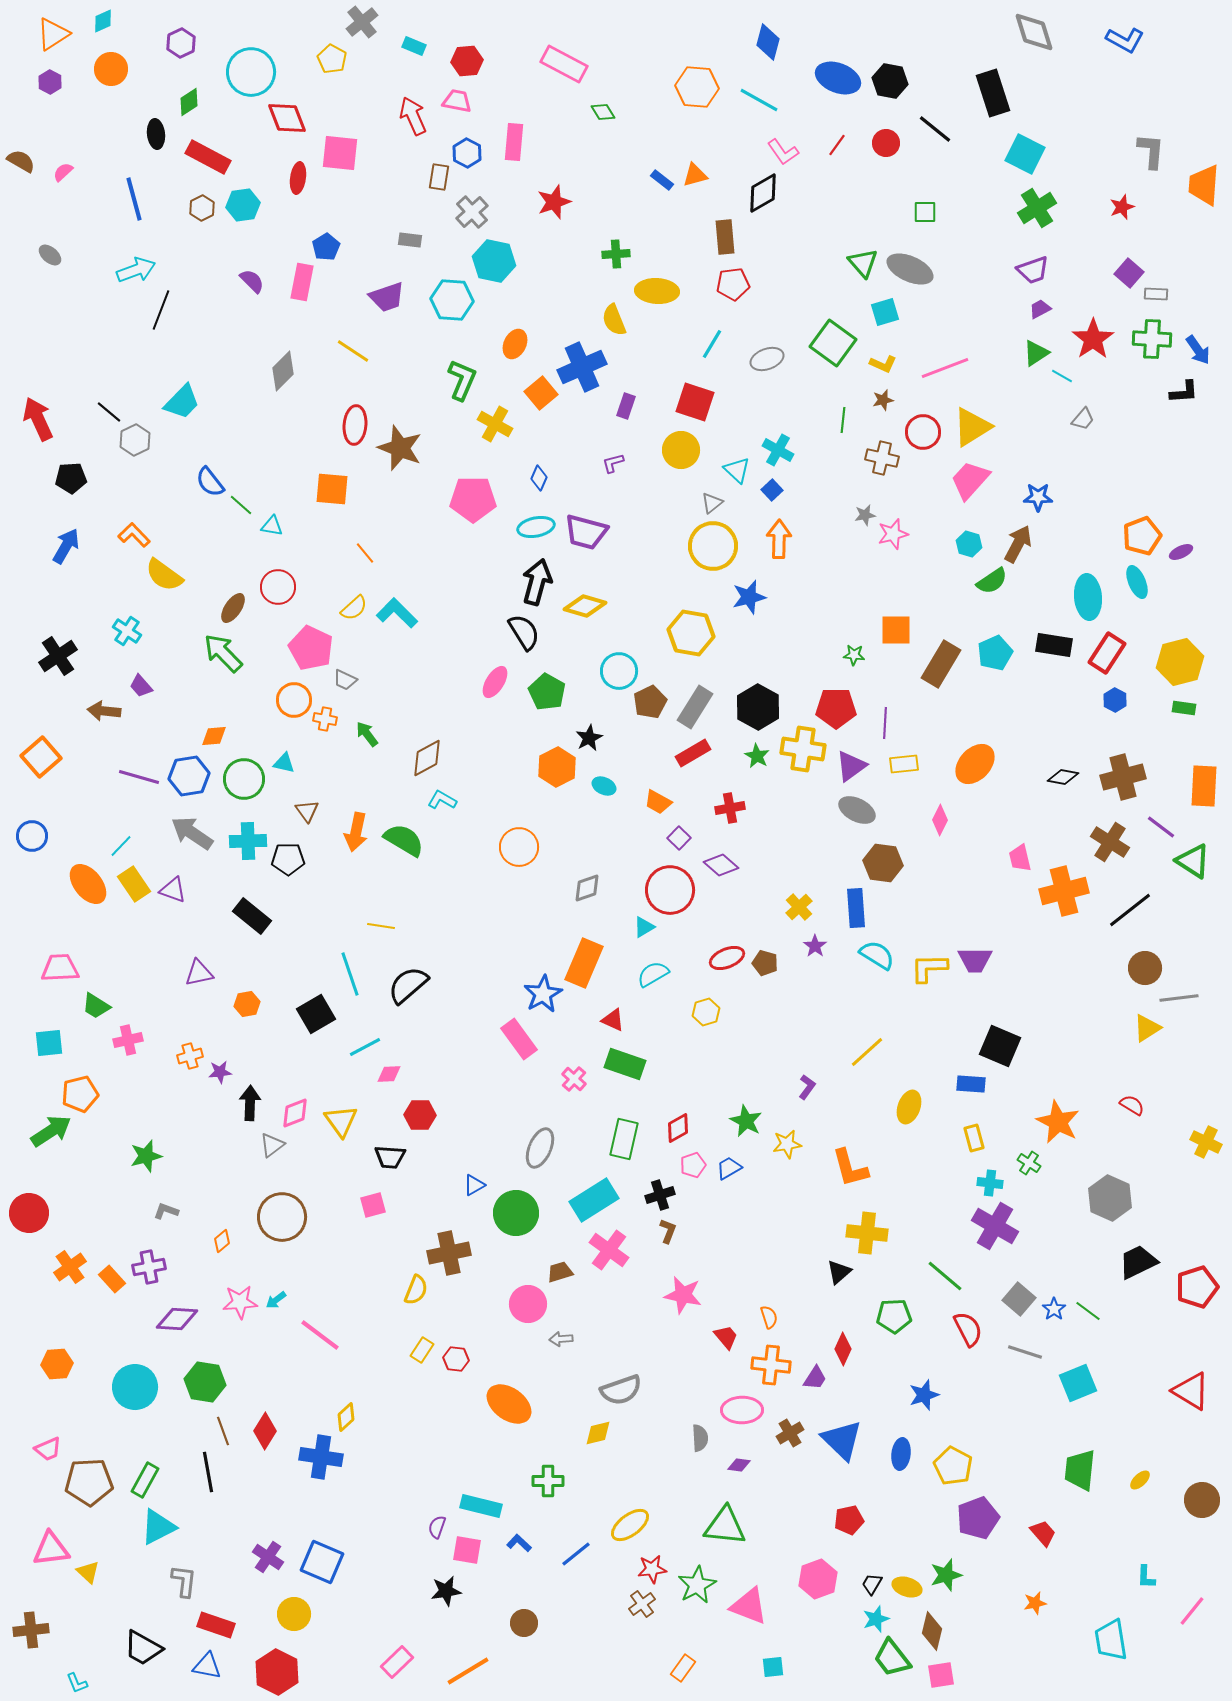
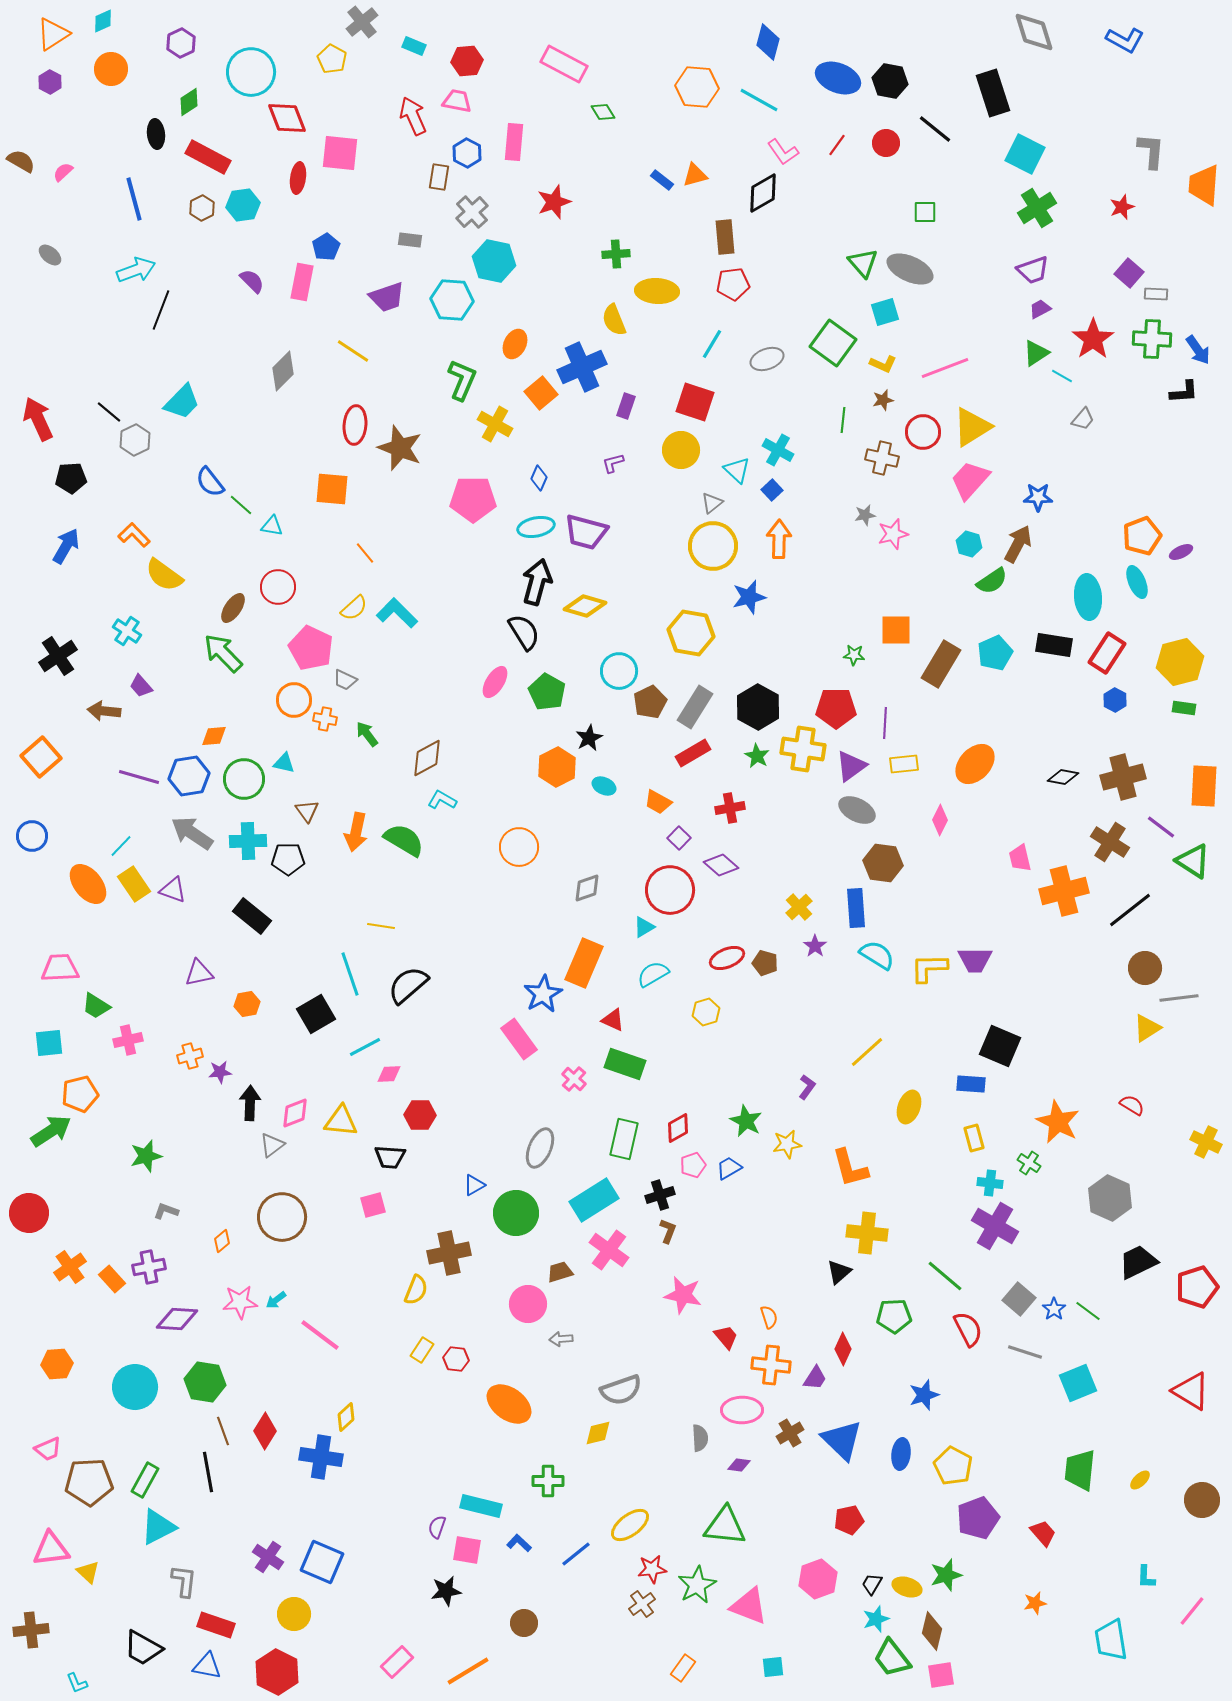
yellow triangle at (341, 1121): rotated 48 degrees counterclockwise
